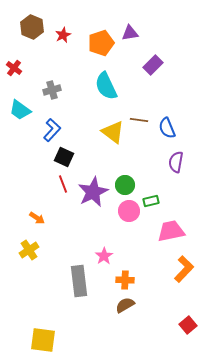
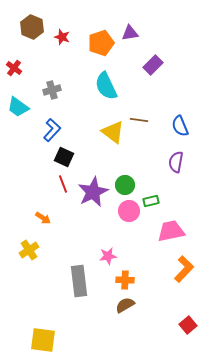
red star: moved 1 px left, 2 px down; rotated 28 degrees counterclockwise
cyan trapezoid: moved 2 px left, 3 px up
blue semicircle: moved 13 px right, 2 px up
orange arrow: moved 6 px right
pink star: moved 4 px right; rotated 24 degrees clockwise
